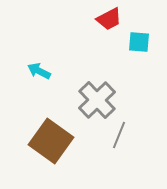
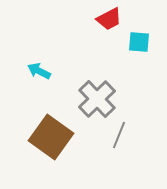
gray cross: moved 1 px up
brown square: moved 4 px up
